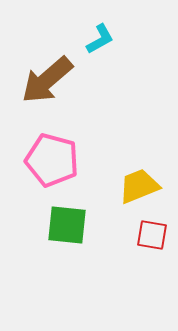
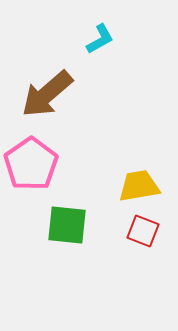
brown arrow: moved 14 px down
pink pentagon: moved 21 px left, 4 px down; rotated 22 degrees clockwise
yellow trapezoid: rotated 12 degrees clockwise
red square: moved 9 px left, 4 px up; rotated 12 degrees clockwise
